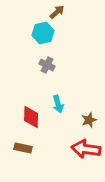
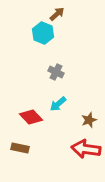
brown arrow: moved 2 px down
cyan hexagon: rotated 25 degrees counterclockwise
gray cross: moved 9 px right, 7 px down
cyan arrow: rotated 66 degrees clockwise
red diamond: rotated 45 degrees counterclockwise
brown rectangle: moved 3 px left
